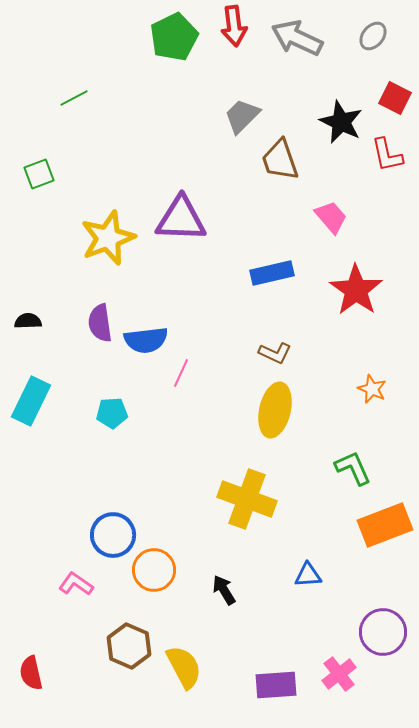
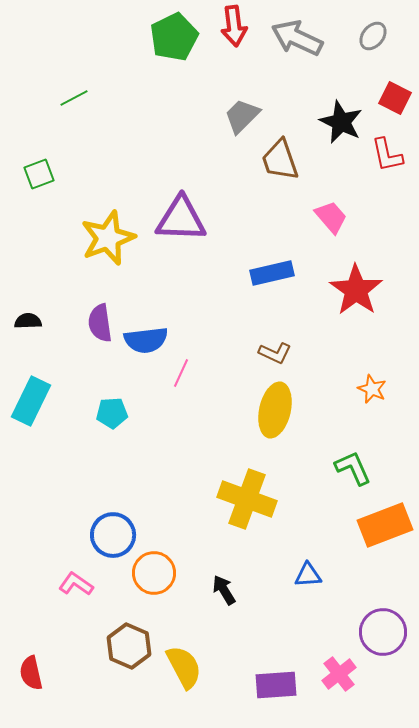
orange circle: moved 3 px down
